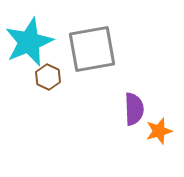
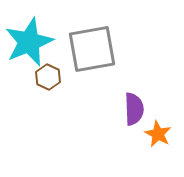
orange star: moved 1 px left, 3 px down; rotated 28 degrees counterclockwise
